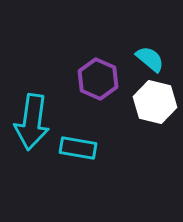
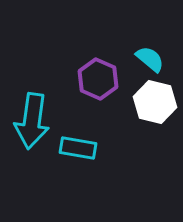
cyan arrow: moved 1 px up
